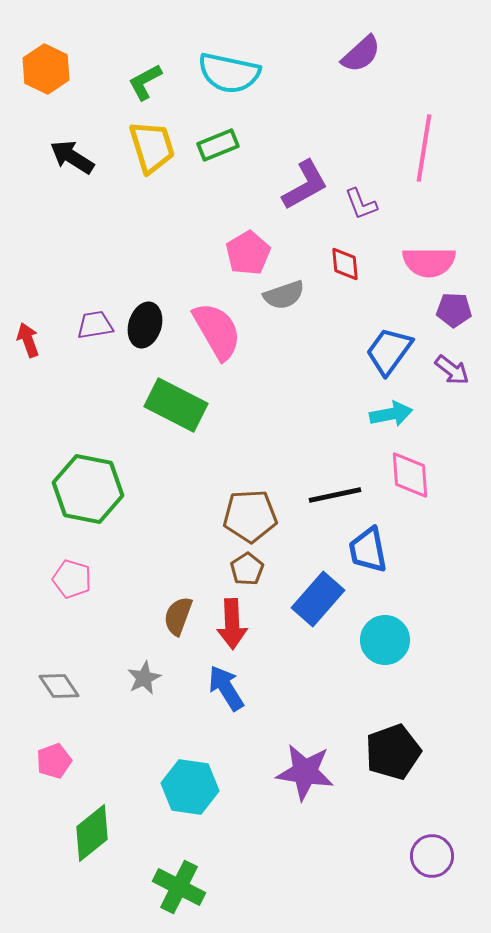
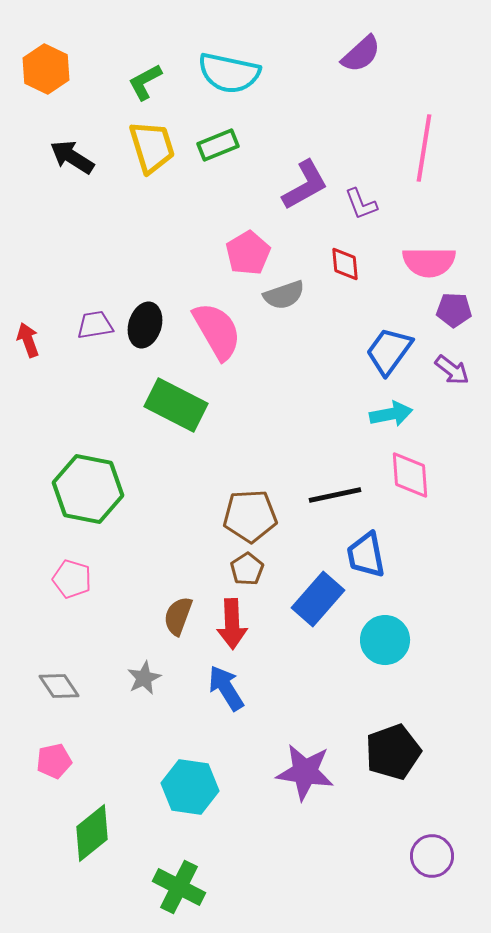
blue trapezoid at (368, 550): moved 2 px left, 5 px down
pink pentagon at (54, 761): rotated 8 degrees clockwise
